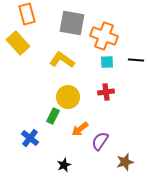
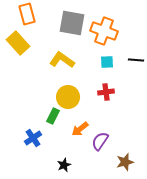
orange cross: moved 5 px up
blue cross: moved 3 px right; rotated 18 degrees clockwise
